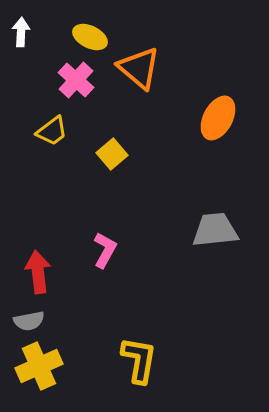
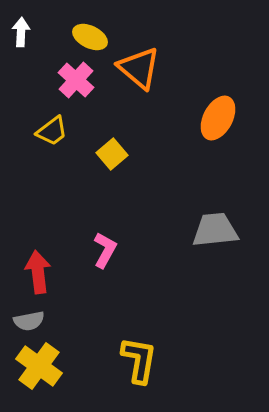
yellow cross: rotated 30 degrees counterclockwise
